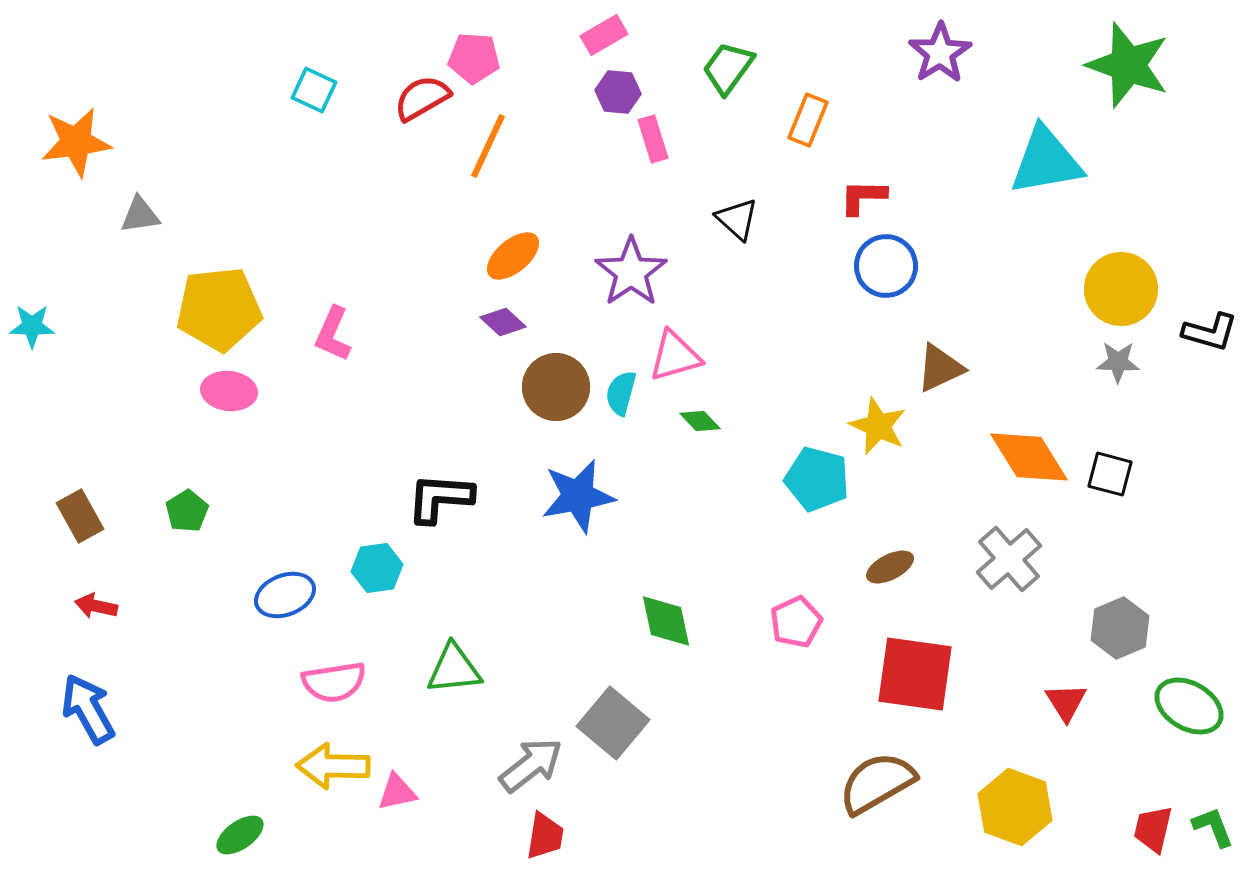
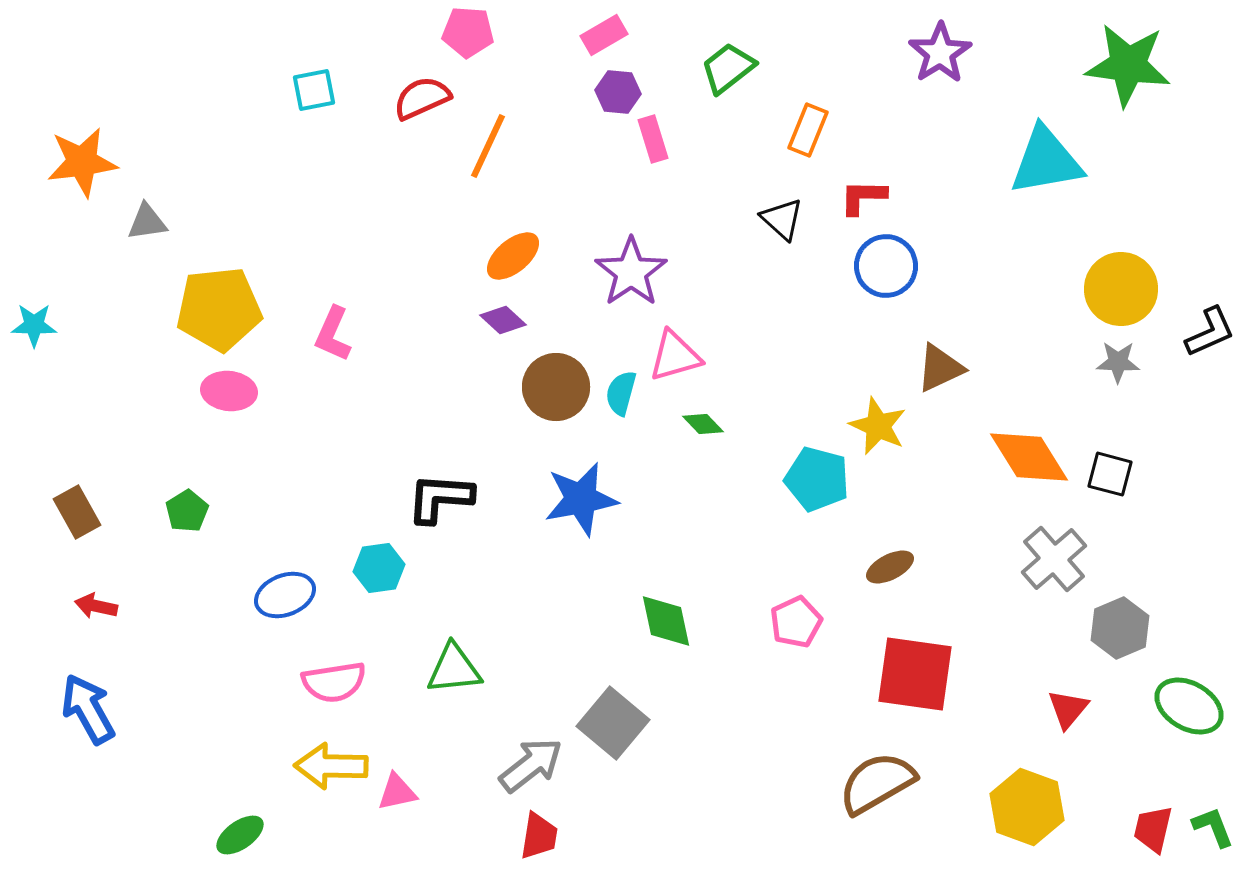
pink pentagon at (474, 58): moved 6 px left, 26 px up
green star at (1128, 65): rotated 12 degrees counterclockwise
green trapezoid at (728, 68): rotated 16 degrees clockwise
cyan square at (314, 90): rotated 36 degrees counterclockwise
red semicircle at (422, 98): rotated 6 degrees clockwise
orange rectangle at (808, 120): moved 10 px down
orange star at (76, 142): moved 6 px right, 20 px down
gray triangle at (140, 215): moved 7 px right, 7 px down
black triangle at (737, 219): moved 45 px right
purple diamond at (503, 322): moved 2 px up
cyan star at (32, 326): moved 2 px right, 1 px up
black L-shape at (1210, 332): rotated 40 degrees counterclockwise
green diamond at (700, 421): moved 3 px right, 3 px down
blue star at (578, 496): moved 3 px right, 3 px down
brown rectangle at (80, 516): moved 3 px left, 4 px up
gray cross at (1009, 559): moved 45 px right
cyan hexagon at (377, 568): moved 2 px right
red triangle at (1066, 702): moved 2 px right, 7 px down; rotated 12 degrees clockwise
yellow arrow at (333, 766): moved 2 px left
yellow hexagon at (1015, 807): moved 12 px right
red trapezoid at (545, 836): moved 6 px left
